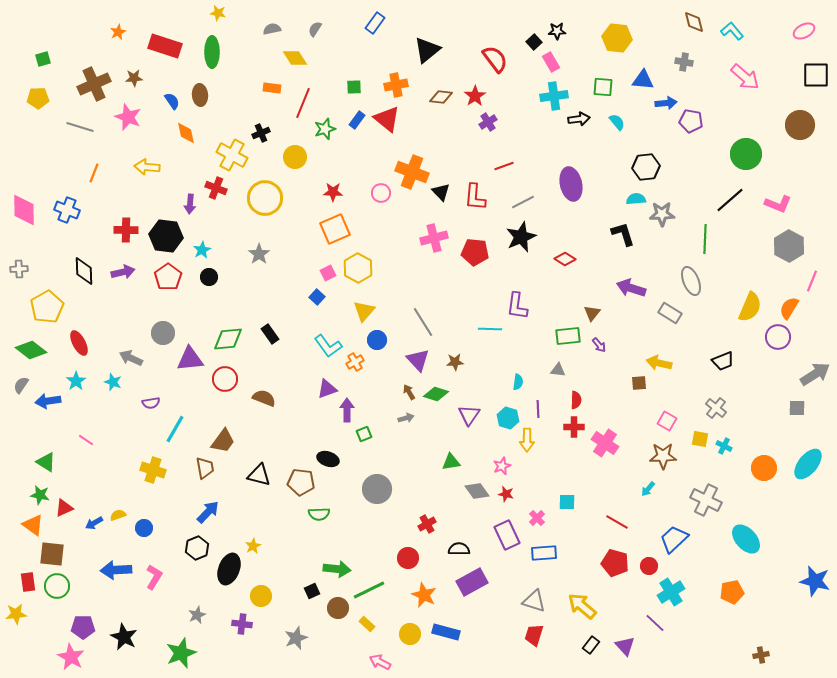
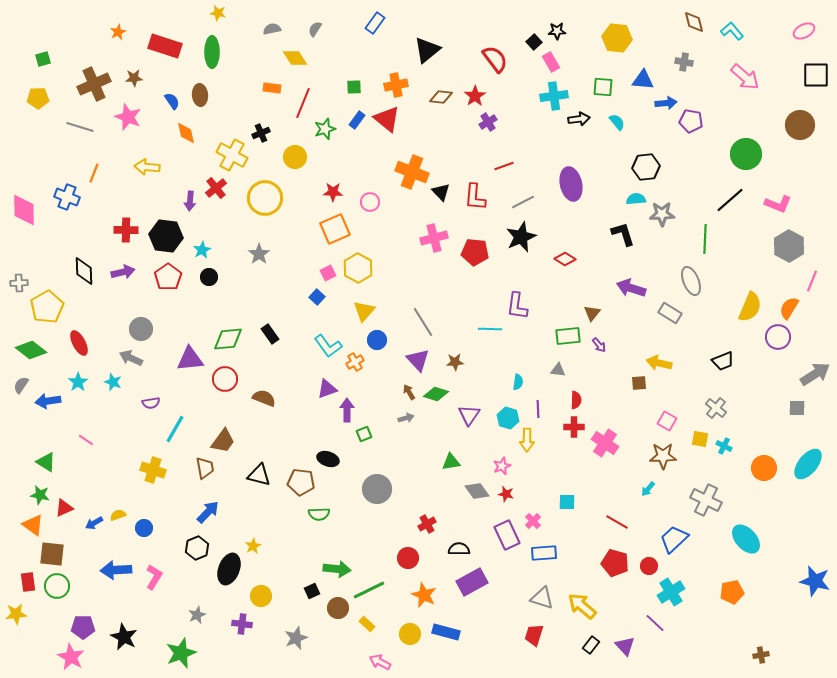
red cross at (216, 188): rotated 30 degrees clockwise
pink circle at (381, 193): moved 11 px left, 9 px down
purple arrow at (190, 204): moved 3 px up
blue cross at (67, 210): moved 13 px up
gray cross at (19, 269): moved 14 px down
gray circle at (163, 333): moved 22 px left, 4 px up
cyan star at (76, 381): moved 2 px right, 1 px down
pink cross at (537, 518): moved 4 px left, 3 px down
gray triangle at (534, 601): moved 8 px right, 3 px up
